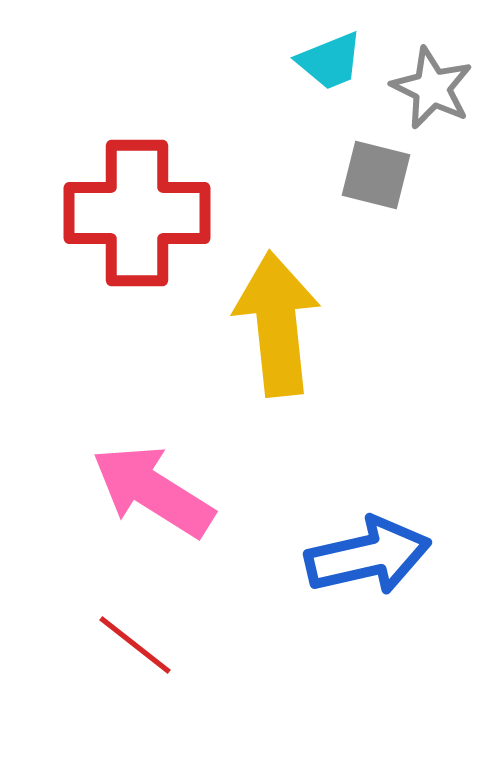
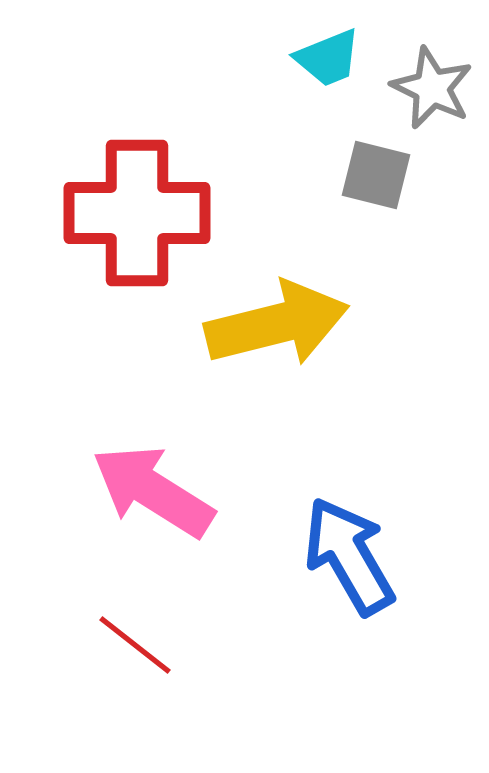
cyan trapezoid: moved 2 px left, 3 px up
yellow arrow: rotated 82 degrees clockwise
blue arrow: moved 19 px left; rotated 107 degrees counterclockwise
